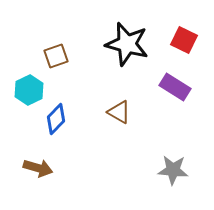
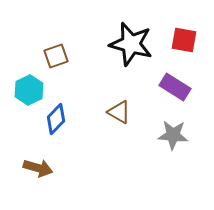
red square: rotated 16 degrees counterclockwise
black star: moved 4 px right
gray star: moved 35 px up
